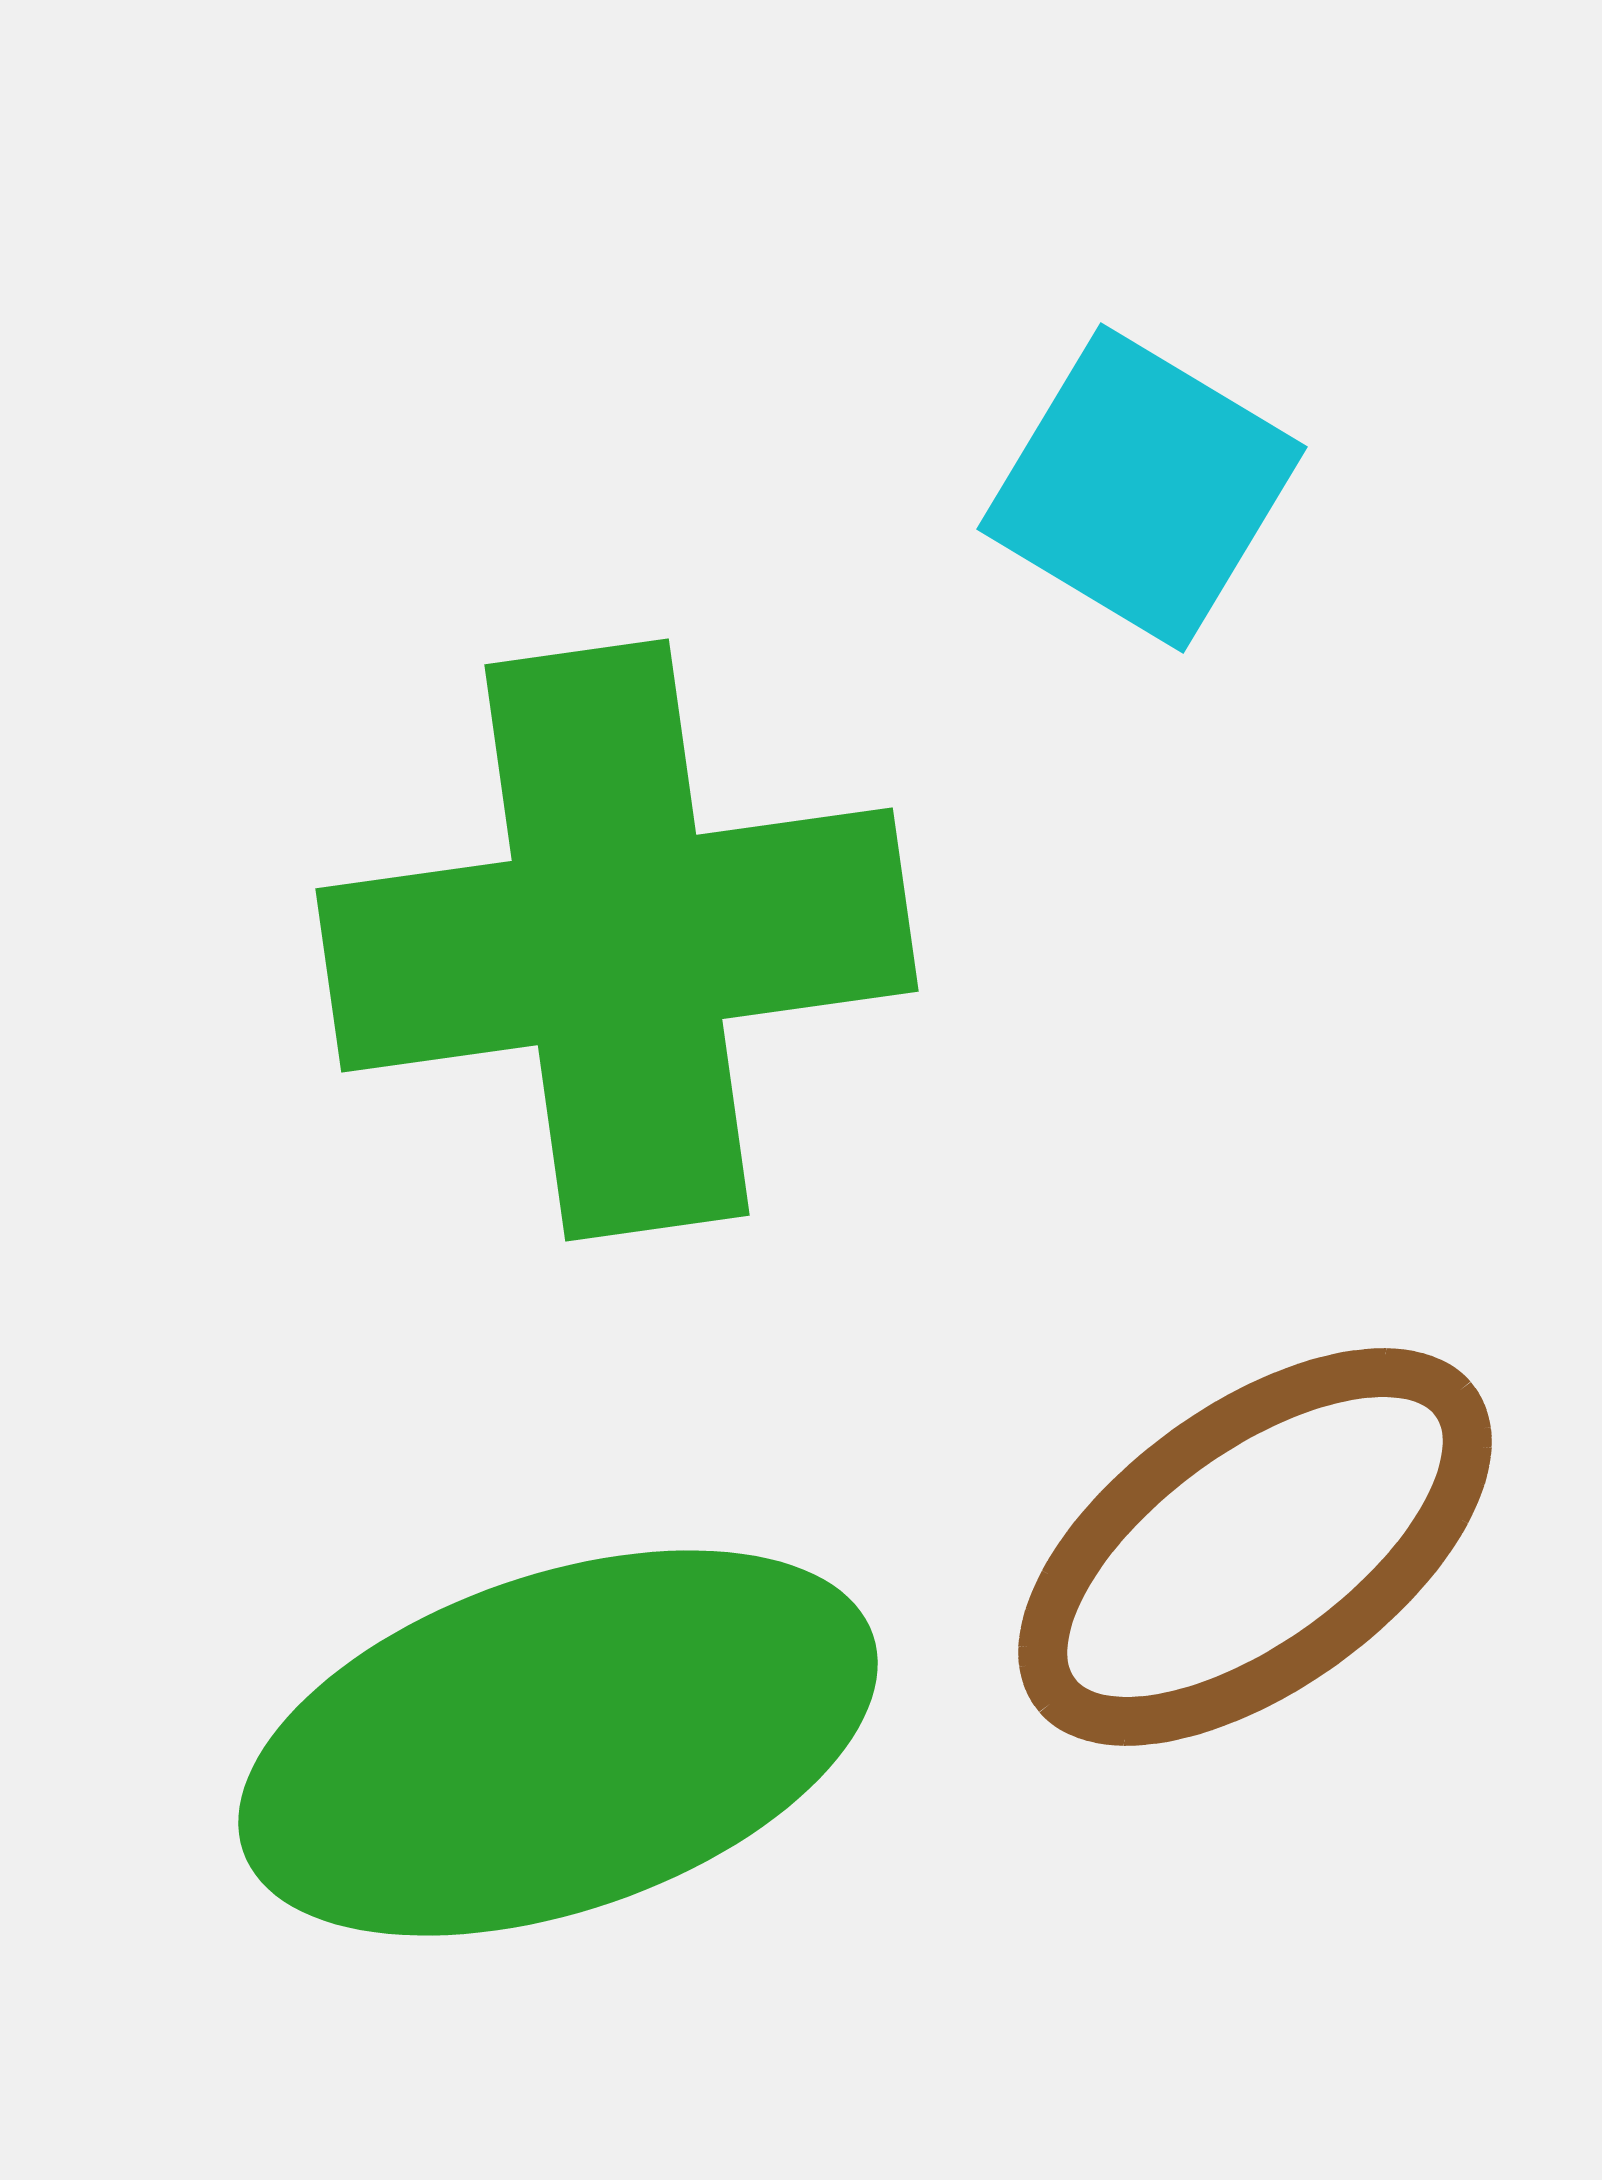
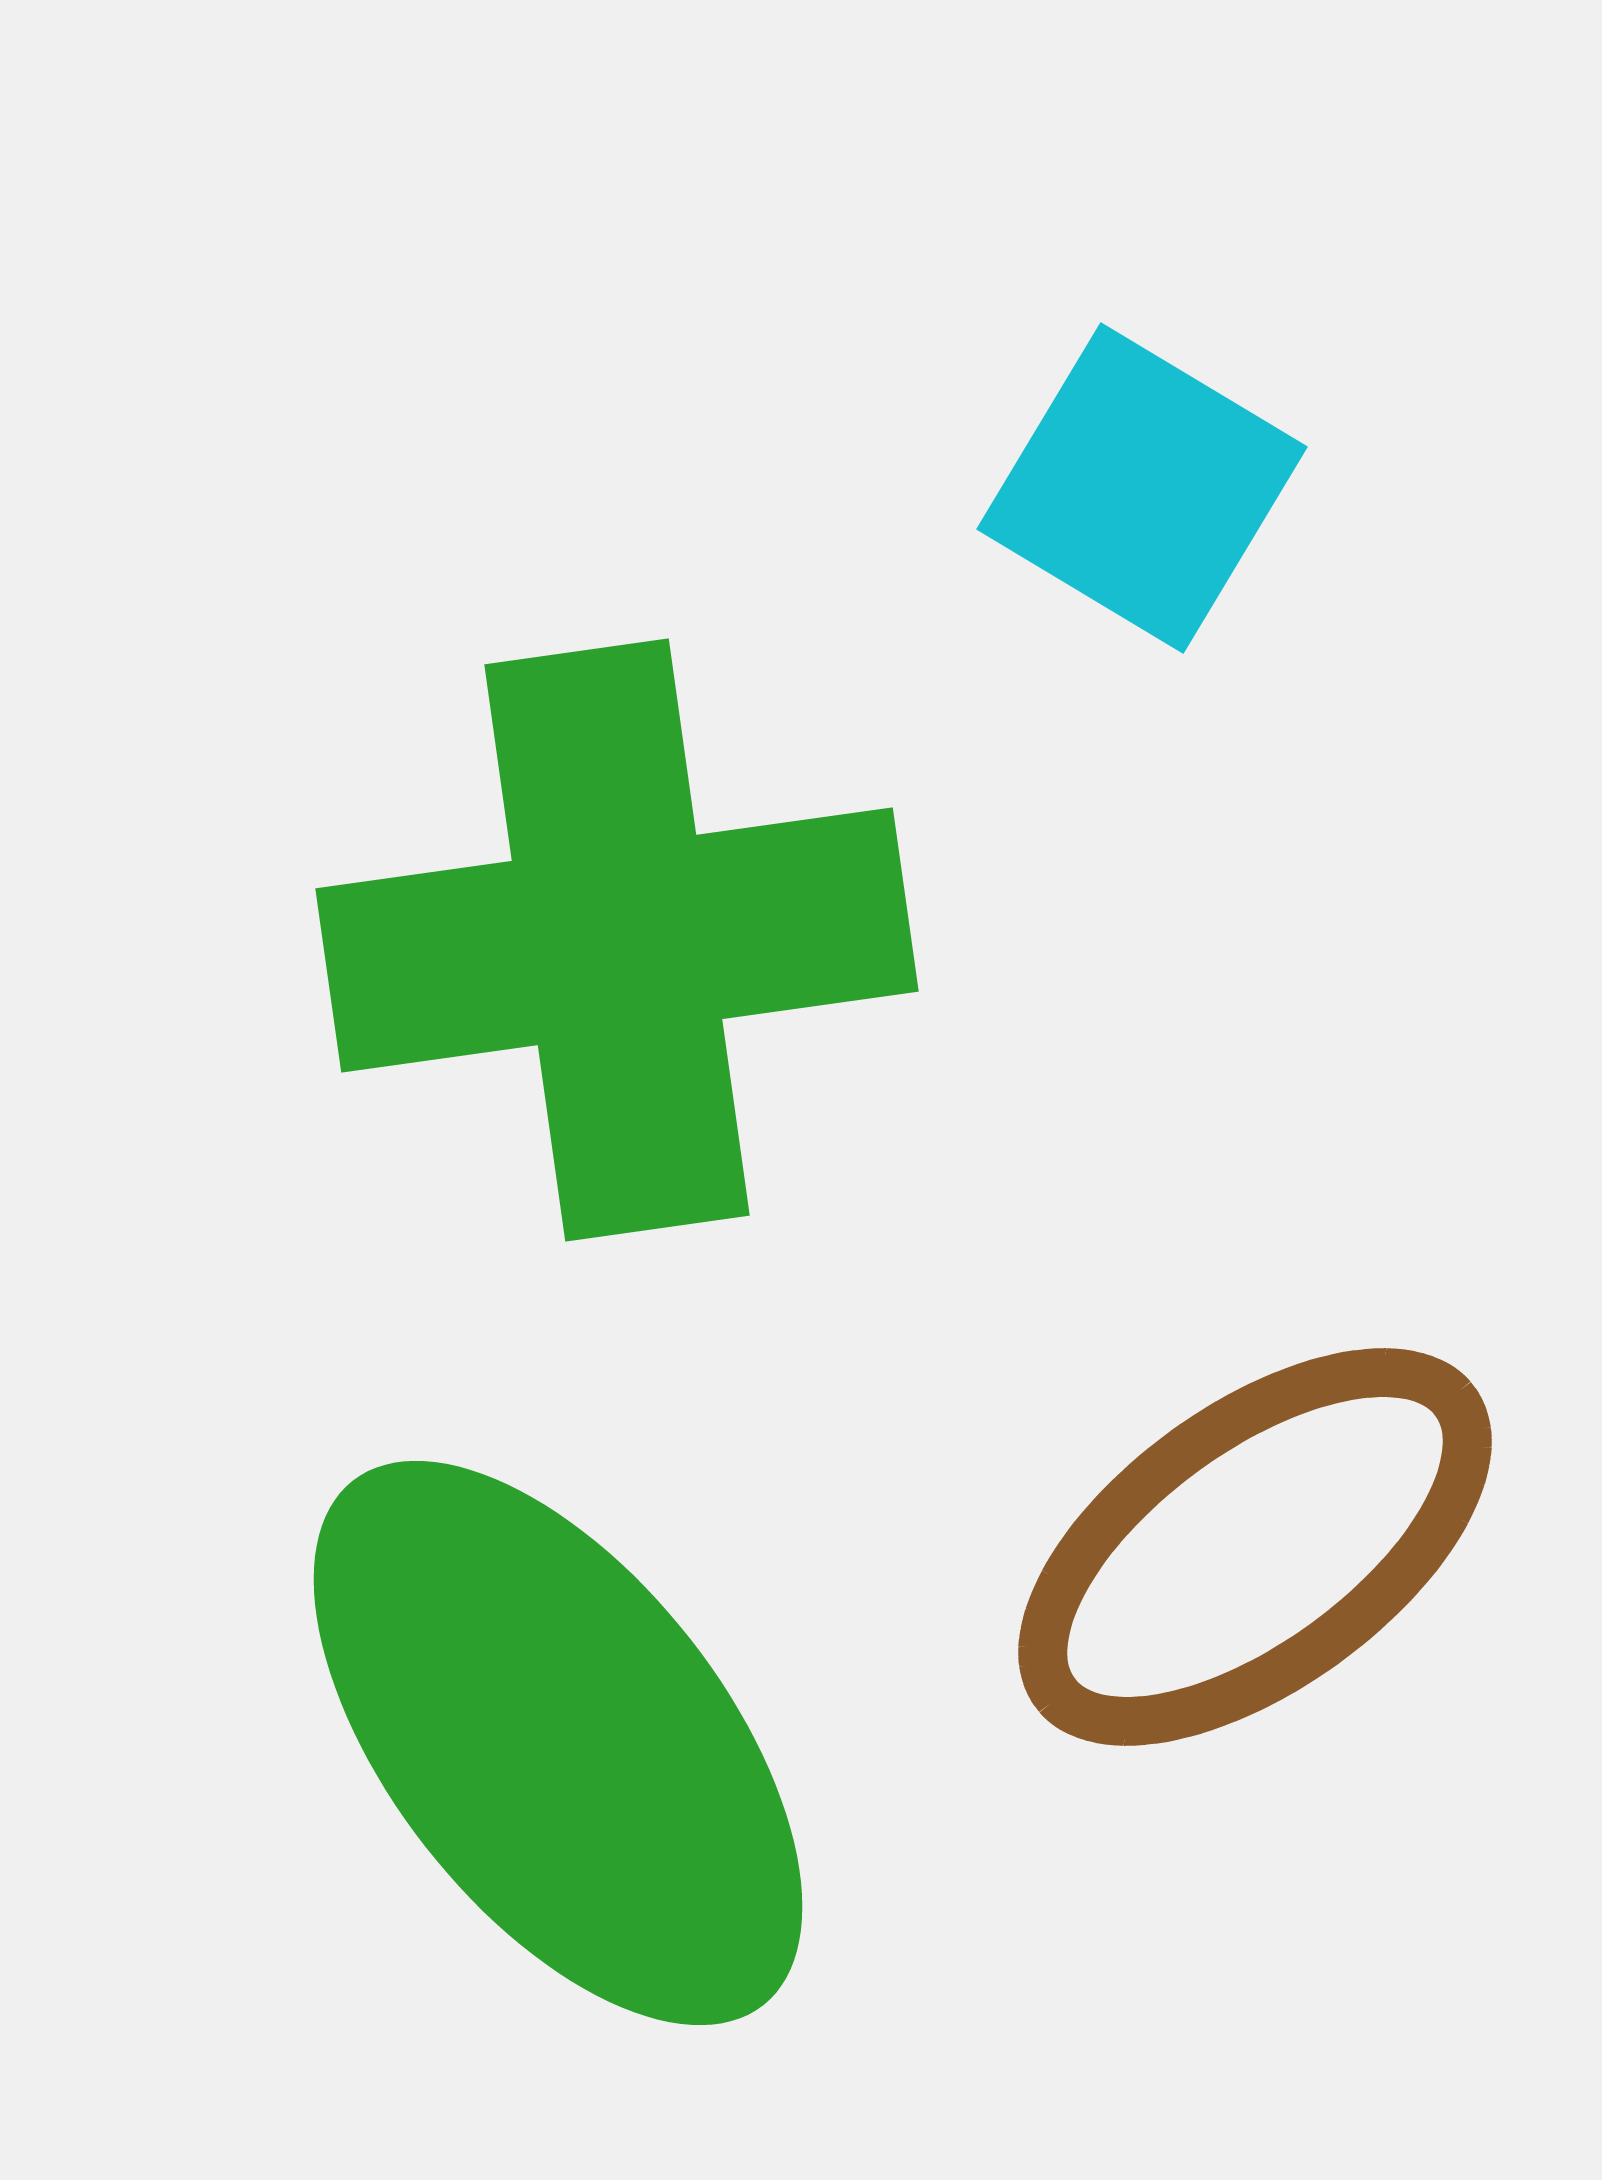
green ellipse: rotated 71 degrees clockwise
